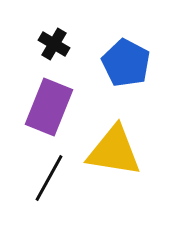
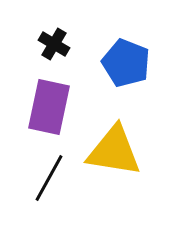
blue pentagon: rotated 6 degrees counterclockwise
purple rectangle: rotated 10 degrees counterclockwise
